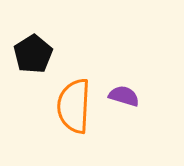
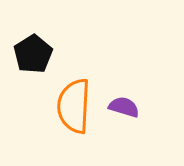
purple semicircle: moved 11 px down
